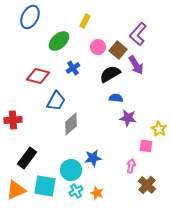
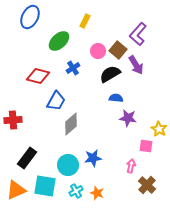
pink circle: moved 4 px down
cyan circle: moved 3 px left, 5 px up
